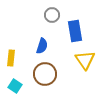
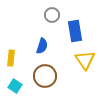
brown circle: moved 2 px down
